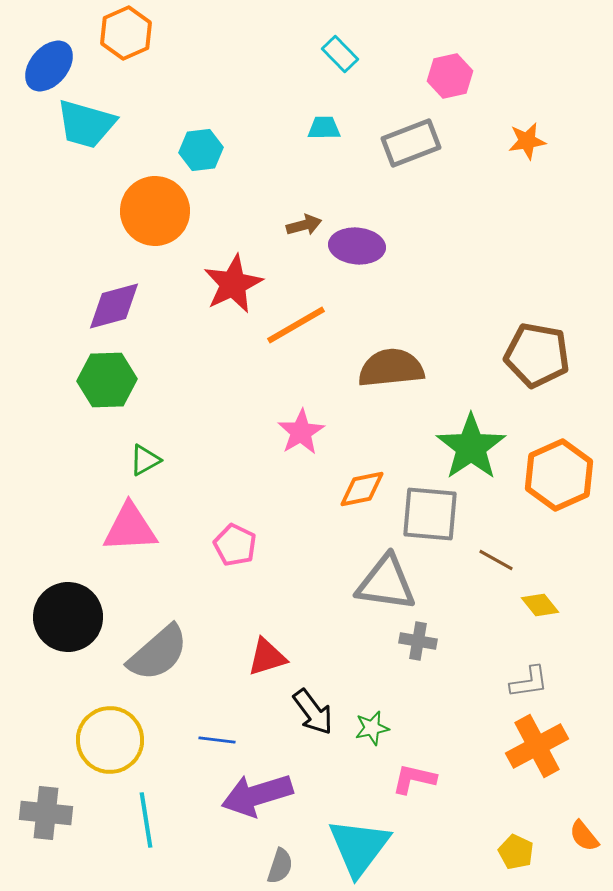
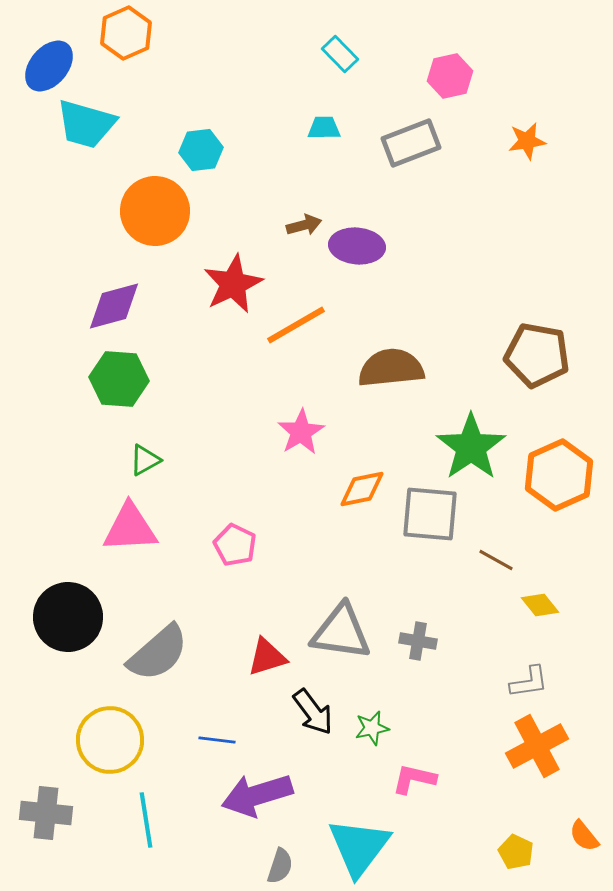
green hexagon at (107, 380): moved 12 px right, 1 px up; rotated 6 degrees clockwise
gray triangle at (386, 583): moved 45 px left, 49 px down
